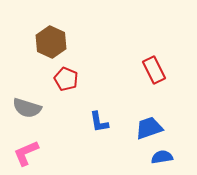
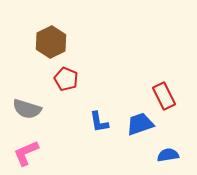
brown hexagon: rotated 8 degrees clockwise
red rectangle: moved 10 px right, 26 px down
gray semicircle: moved 1 px down
blue trapezoid: moved 9 px left, 4 px up
blue semicircle: moved 6 px right, 2 px up
